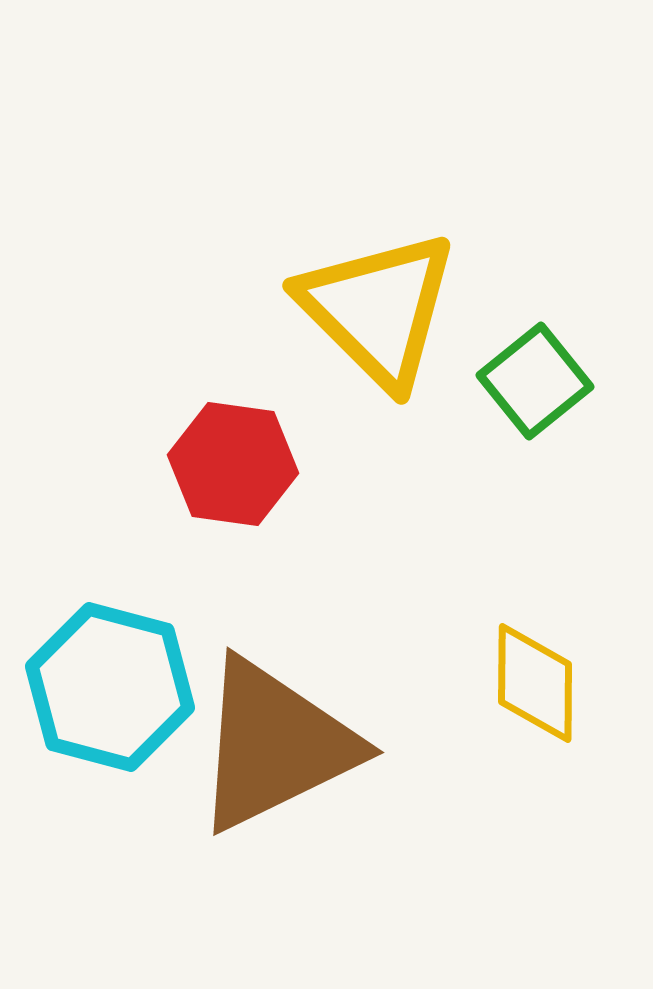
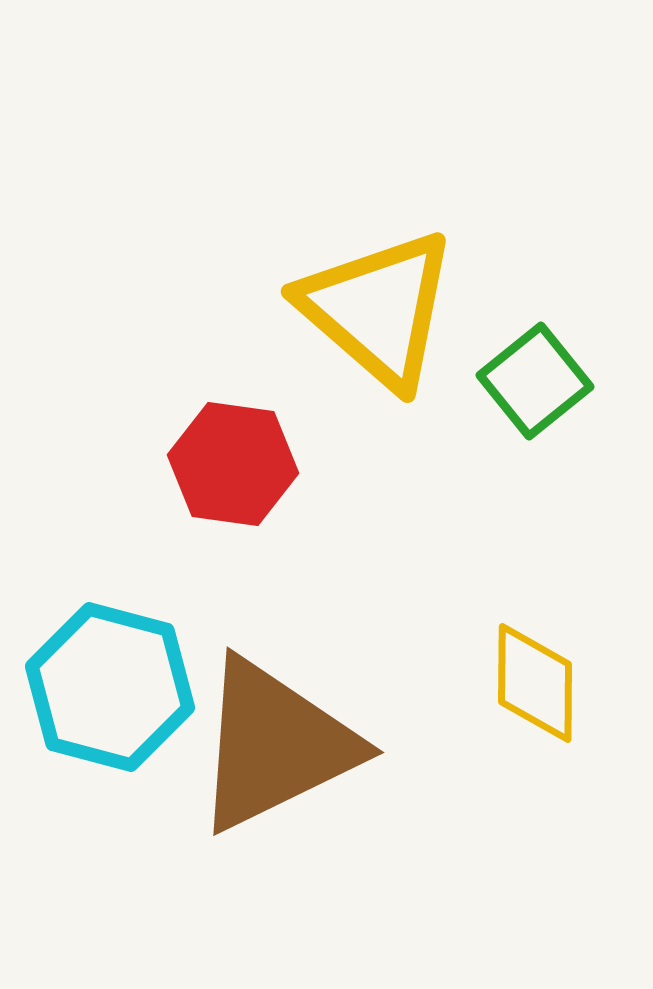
yellow triangle: rotated 4 degrees counterclockwise
